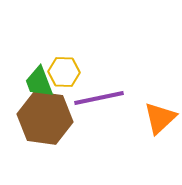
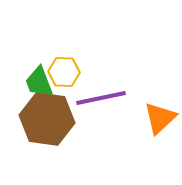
purple line: moved 2 px right
brown hexagon: moved 2 px right, 1 px down
